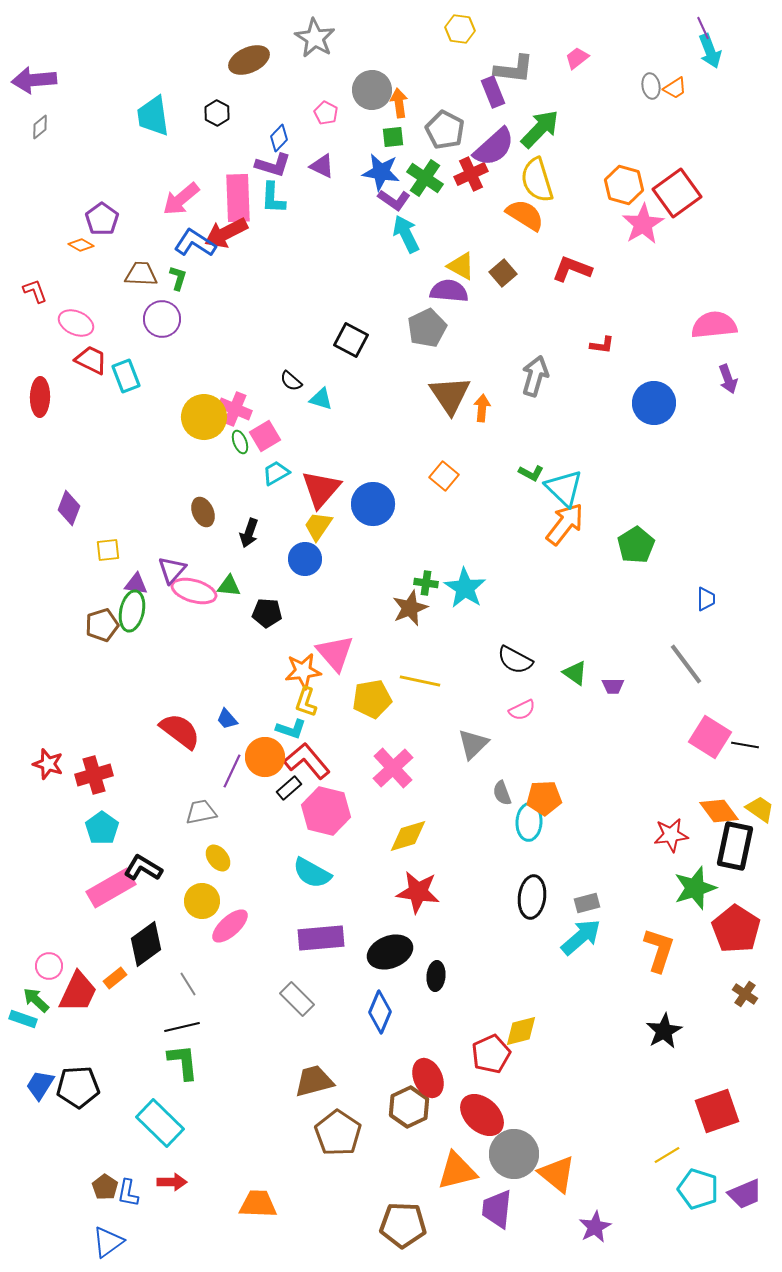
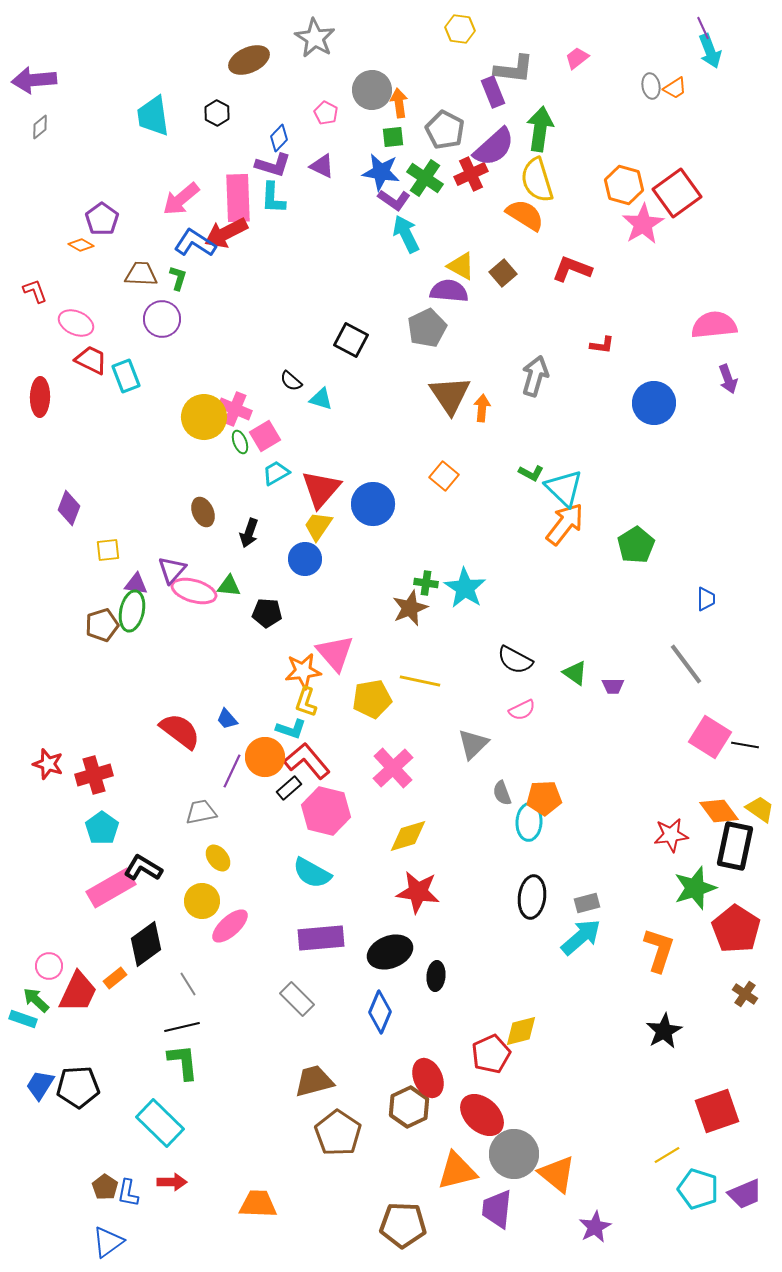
green arrow at (540, 129): rotated 36 degrees counterclockwise
